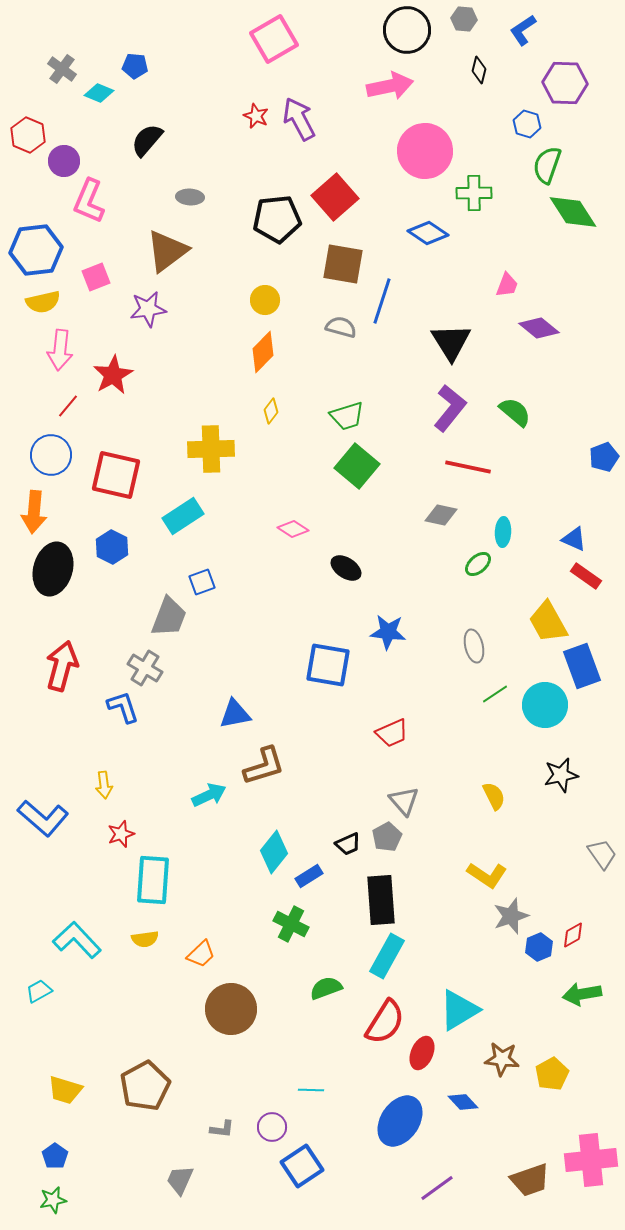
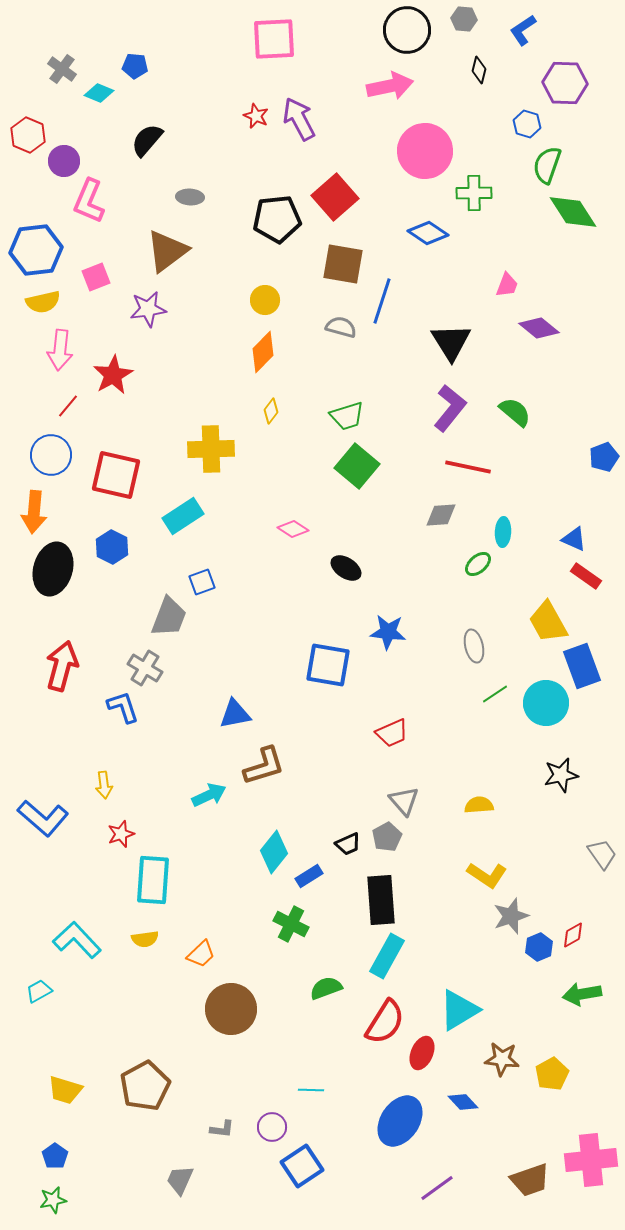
pink square at (274, 39): rotated 27 degrees clockwise
gray diamond at (441, 515): rotated 16 degrees counterclockwise
cyan circle at (545, 705): moved 1 px right, 2 px up
yellow semicircle at (494, 796): moved 15 px left, 9 px down; rotated 68 degrees counterclockwise
